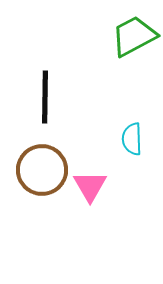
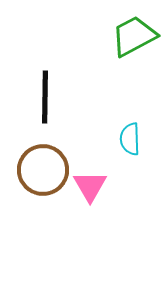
cyan semicircle: moved 2 px left
brown circle: moved 1 px right
